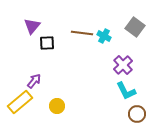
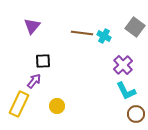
black square: moved 4 px left, 18 px down
yellow rectangle: moved 1 px left, 2 px down; rotated 25 degrees counterclockwise
brown circle: moved 1 px left
